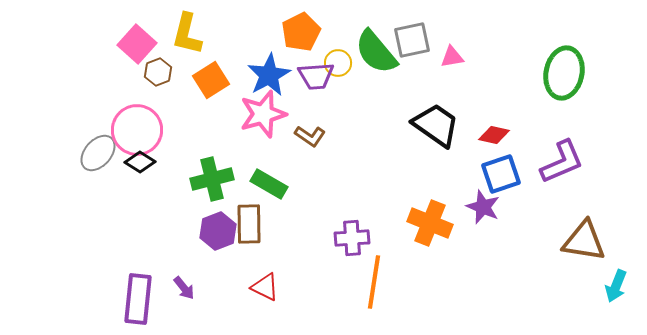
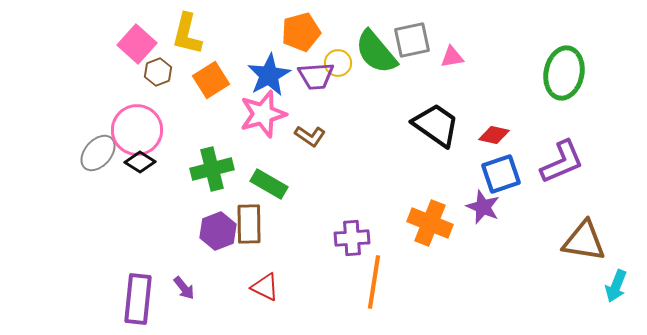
orange pentagon: rotated 12 degrees clockwise
green cross: moved 10 px up
